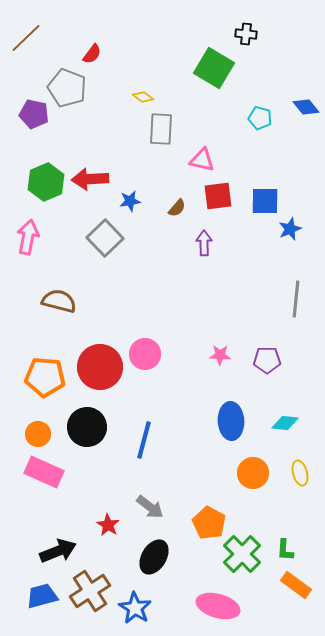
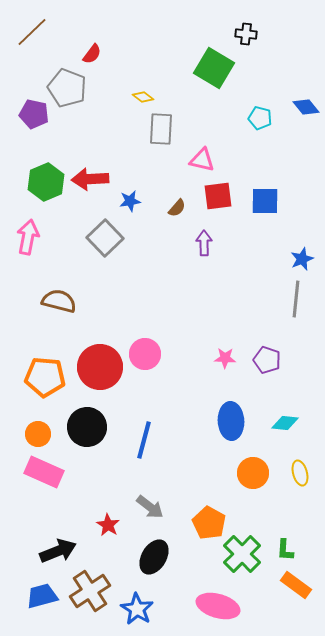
brown line at (26, 38): moved 6 px right, 6 px up
blue star at (290, 229): moved 12 px right, 30 px down
pink star at (220, 355): moved 5 px right, 3 px down
purple pentagon at (267, 360): rotated 20 degrees clockwise
blue star at (135, 608): moved 2 px right, 1 px down
